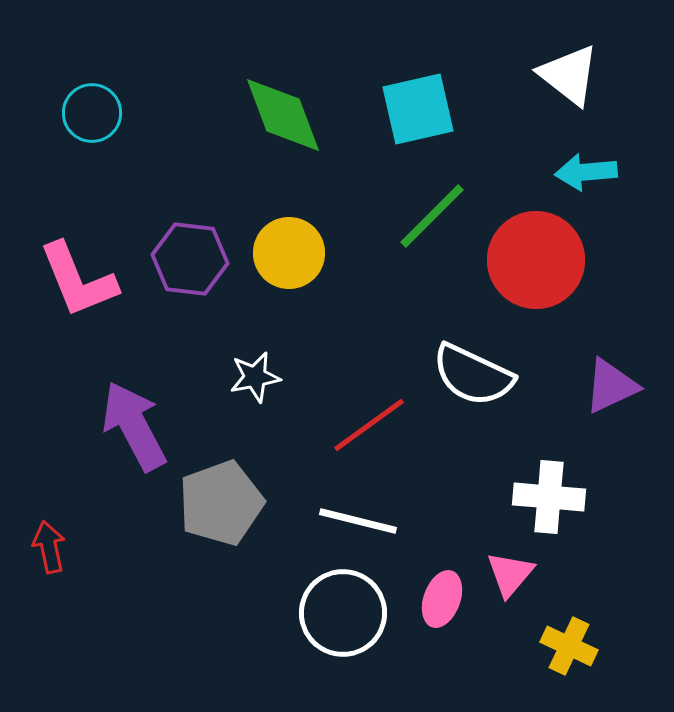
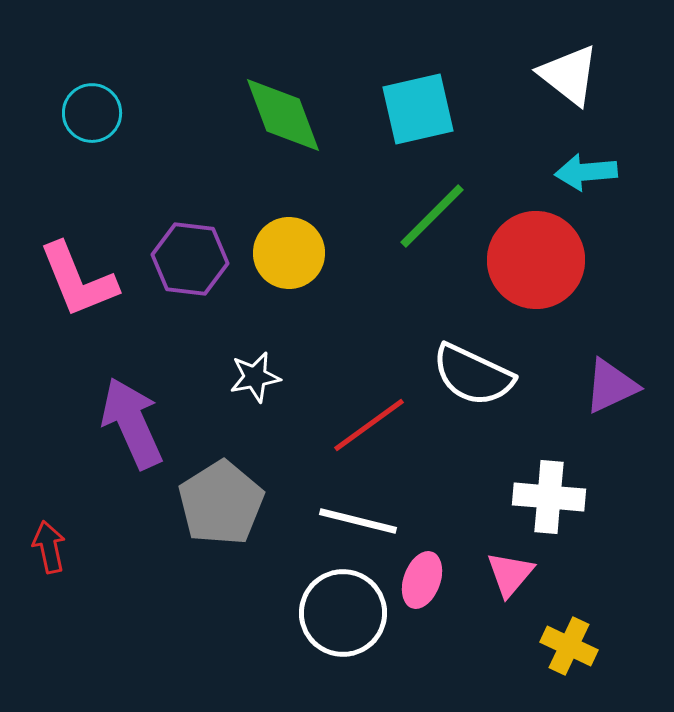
purple arrow: moved 2 px left, 3 px up; rotated 4 degrees clockwise
gray pentagon: rotated 12 degrees counterclockwise
pink ellipse: moved 20 px left, 19 px up
